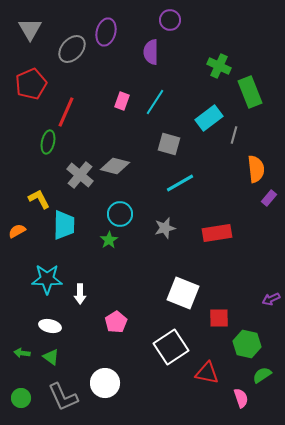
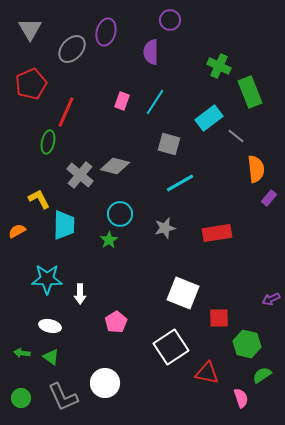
gray line at (234, 135): moved 2 px right, 1 px down; rotated 66 degrees counterclockwise
